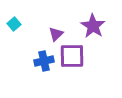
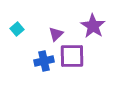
cyan square: moved 3 px right, 5 px down
